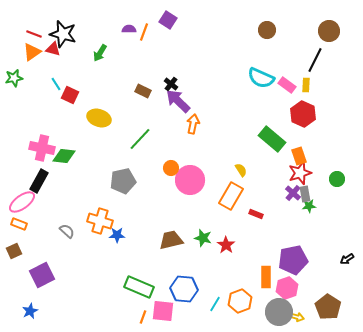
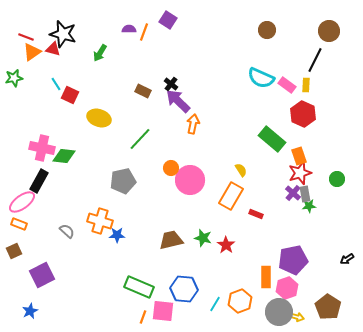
red line at (34, 34): moved 8 px left, 3 px down
